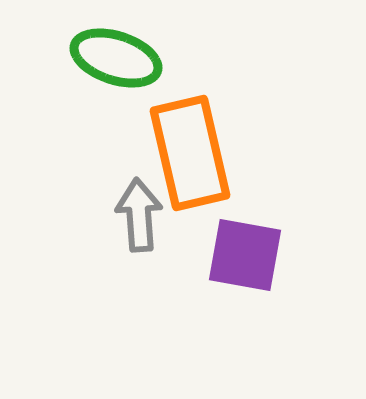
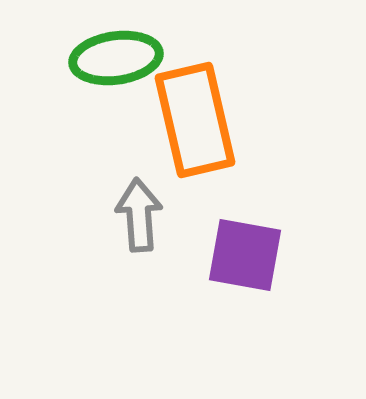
green ellipse: rotated 26 degrees counterclockwise
orange rectangle: moved 5 px right, 33 px up
